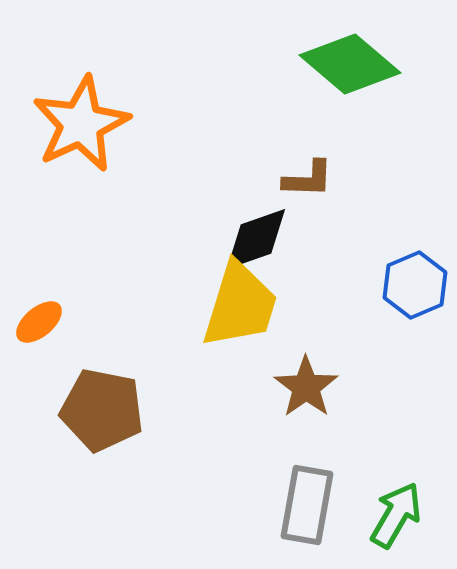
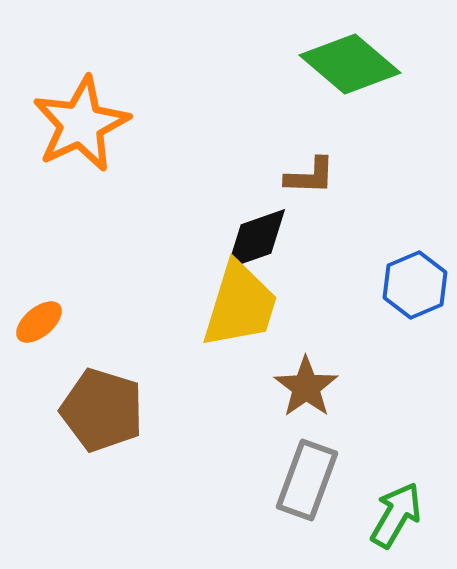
brown L-shape: moved 2 px right, 3 px up
brown pentagon: rotated 6 degrees clockwise
gray rectangle: moved 25 px up; rotated 10 degrees clockwise
